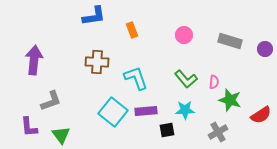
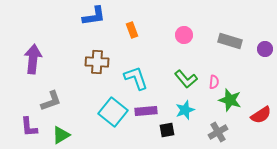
purple arrow: moved 1 px left, 1 px up
cyan star: rotated 18 degrees counterclockwise
green triangle: rotated 36 degrees clockwise
